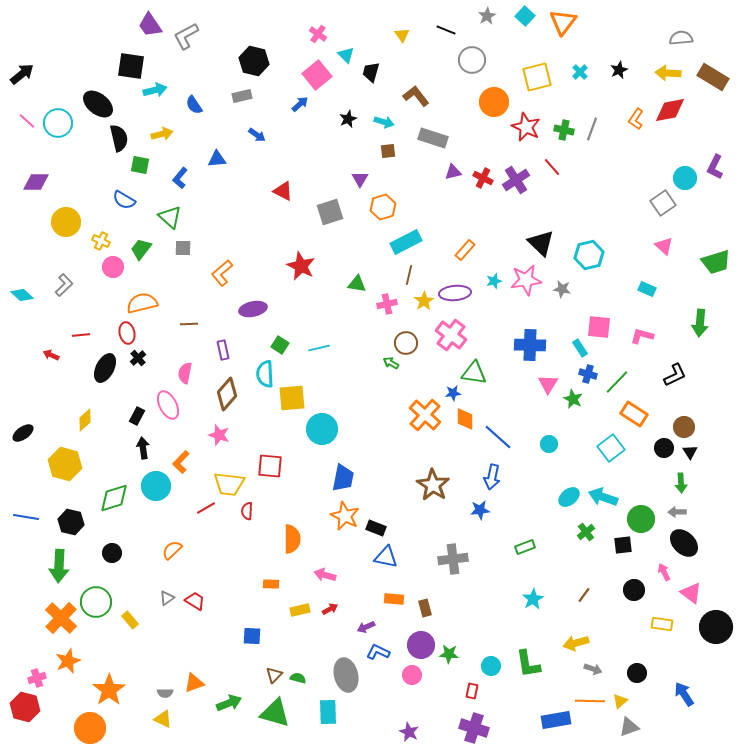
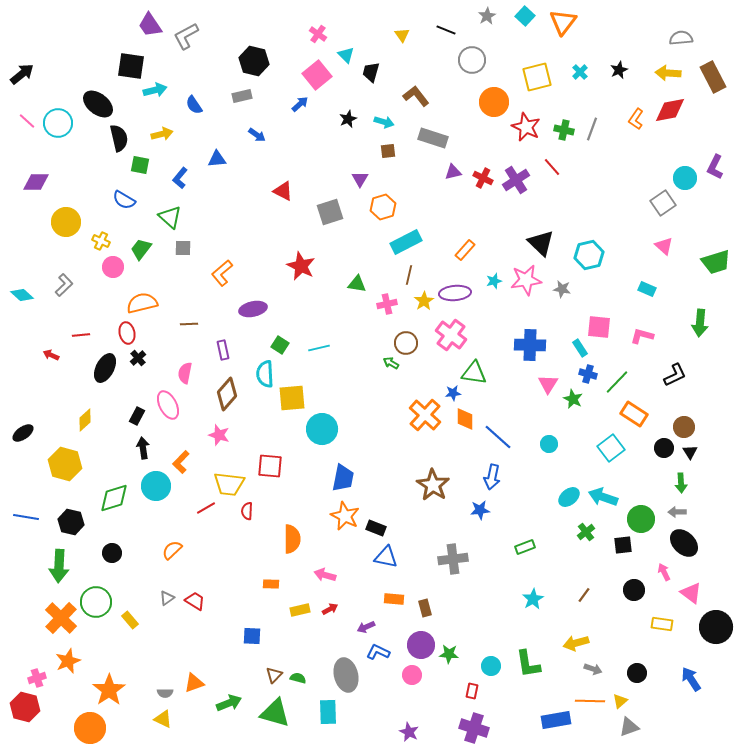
brown rectangle at (713, 77): rotated 32 degrees clockwise
blue arrow at (684, 694): moved 7 px right, 15 px up
